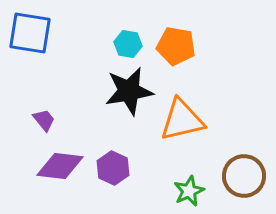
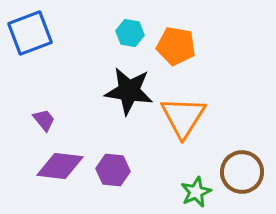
blue square: rotated 30 degrees counterclockwise
cyan hexagon: moved 2 px right, 11 px up
black star: rotated 18 degrees clockwise
orange triangle: moved 1 px right, 3 px up; rotated 45 degrees counterclockwise
purple hexagon: moved 2 px down; rotated 20 degrees counterclockwise
brown circle: moved 2 px left, 4 px up
green star: moved 7 px right, 1 px down
